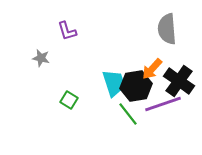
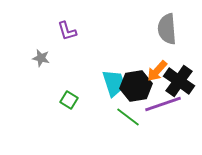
orange arrow: moved 5 px right, 2 px down
green line: moved 3 px down; rotated 15 degrees counterclockwise
